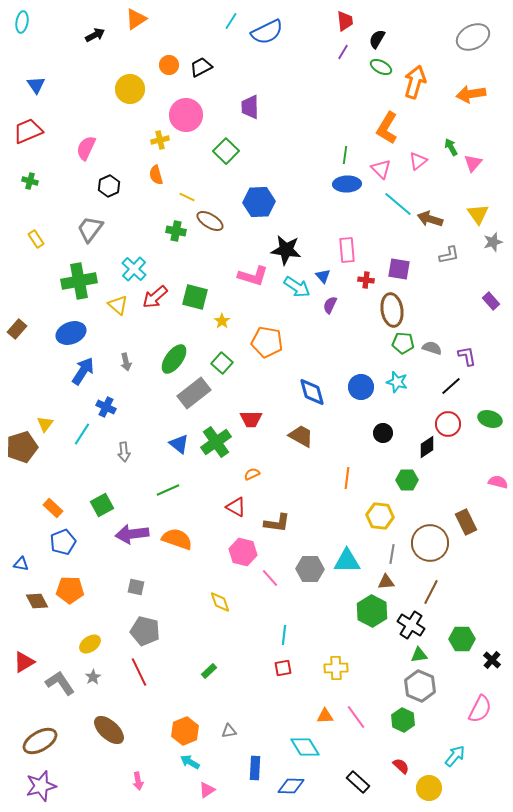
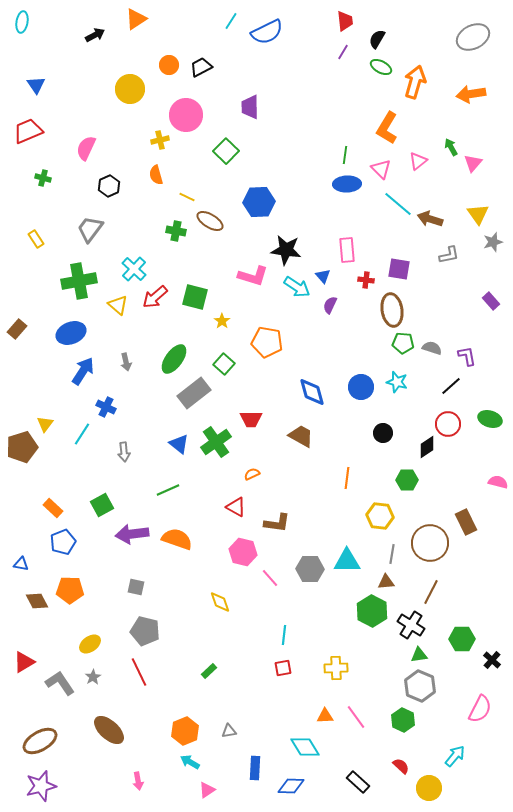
green cross at (30, 181): moved 13 px right, 3 px up
green square at (222, 363): moved 2 px right, 1 px down
